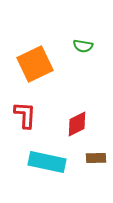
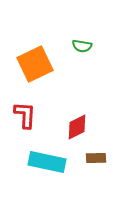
green semicircle: moved 1 px left
red diamond: moved 3 px down
